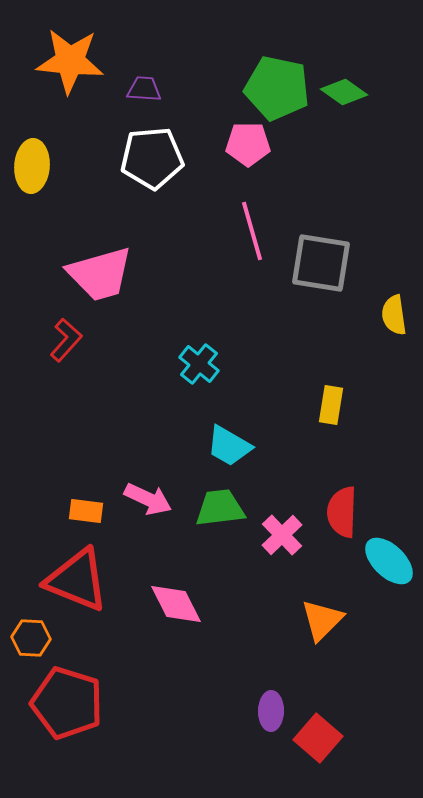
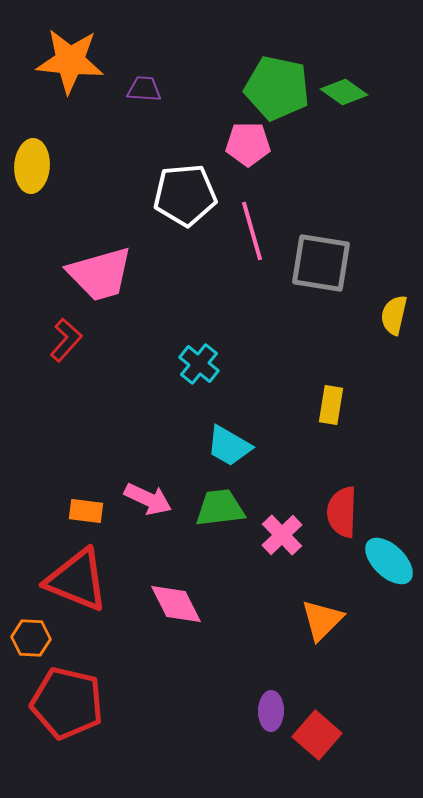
white pentagon: moved 33 px right, 37 px down
yellow semicircle: rotated 21 degrees clockwise
red pentagon: rotated 4 degrees counterclockwise
red square: moved 1 px left, 3 px up
